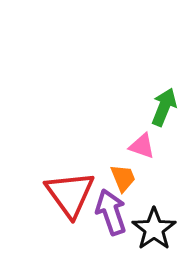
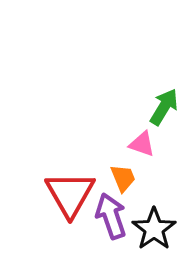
green arrow: rotated 9 degrees clockwise
pink triangle: moved 2 px up
red triangle: rotated 6 degrees clockwise
purple arrow: moved 4 px down
